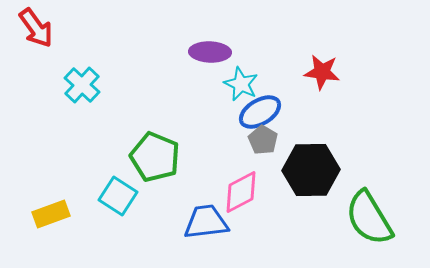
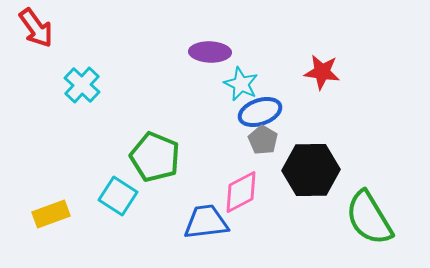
blue ellipse: rotated 12 degrees clockwise
